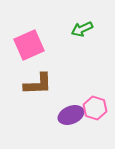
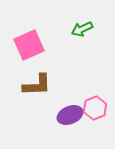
brown L-shape: moved 1 px left, 1 px down
pink hexagon: rotated 20 degrees clockwise
purple ellipse: moved 1 px left
